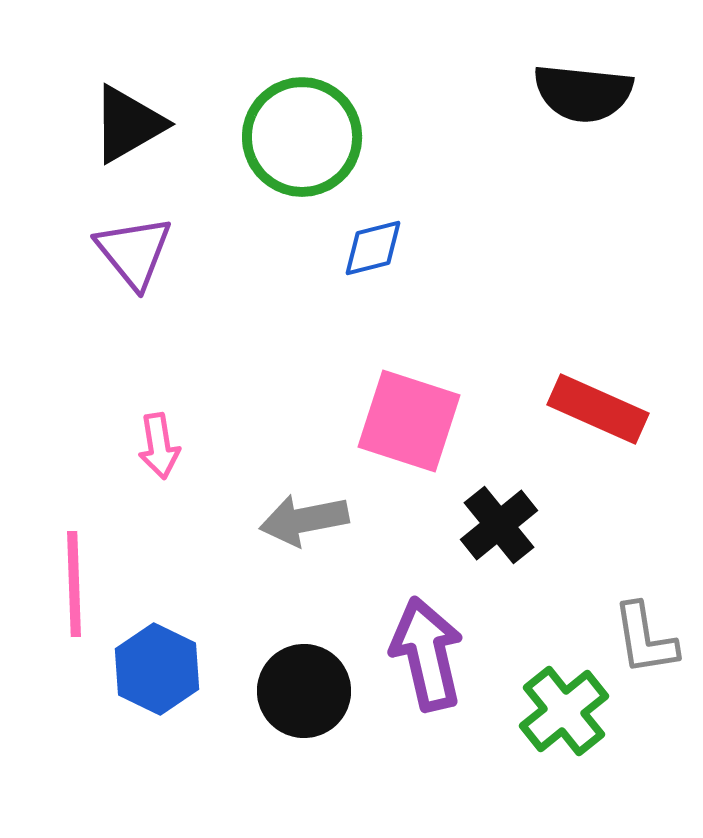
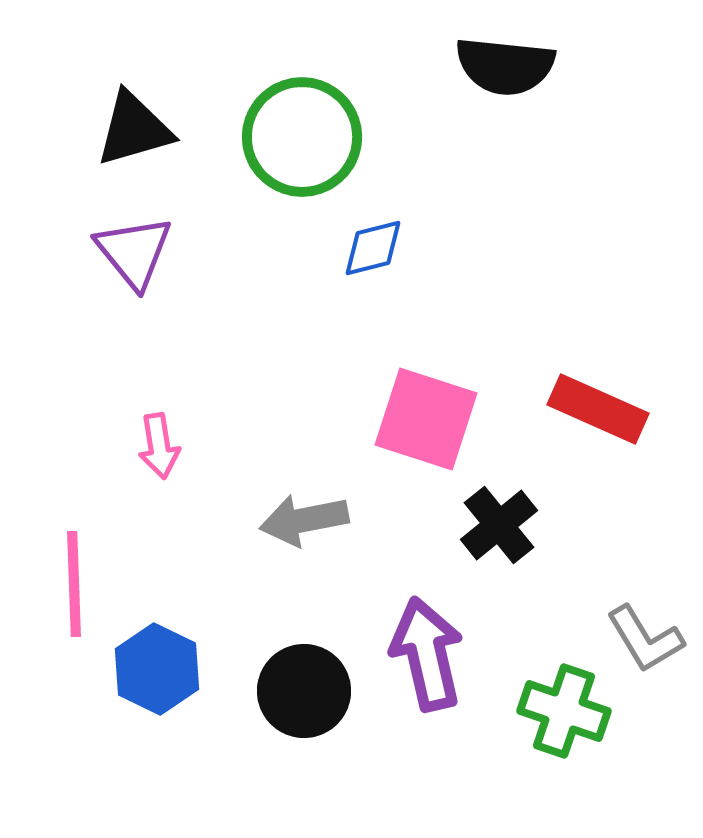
black semicircle: moved 78 px left, 27 px up
black triangle: moved 6 px right, 5 px down; rotated 14 degrees clockwise
pink square: moved 17 px right, 2 px up
gray L-shape: rotated 22 degrees counterclockwise
green cross: rotated 32 degrees counterclockwise
